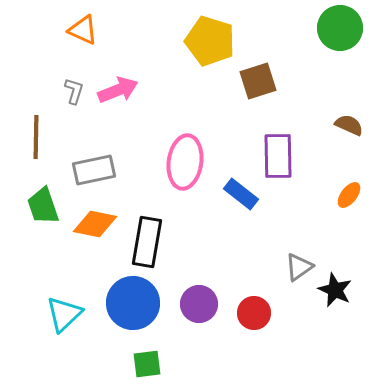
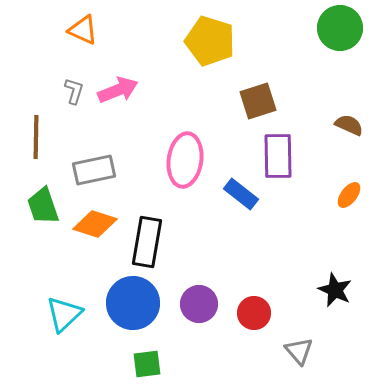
brown square: moved 20 px down
pink ellipse: moved 2 px up
orange diamond: rotated 6 degrees clockwise
gray triangle: moved 84 px down; rotated 36 degrees counterclockwise
